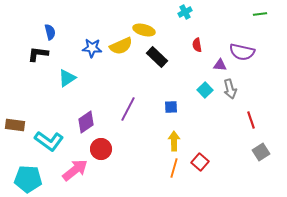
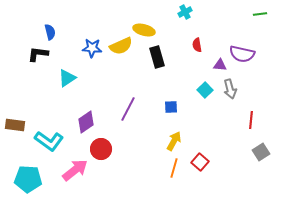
purple semicircle: moved 2 px down
black rectangle: rotated 30 degrees clockwise
red line: rotated 24 degrees clockwise
yellow arrow: rotated 30 degrees clockwise
